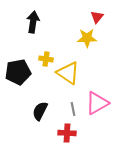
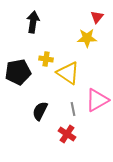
pink triangle: moved 3 px up
red cross: moved 1 px down; rotated 30 degrees clockwise
